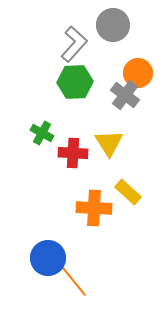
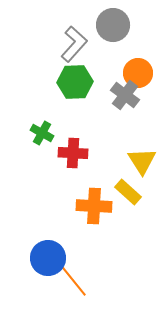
yellow triangle: moved 33 px right, 18 px down
orange cross: moved 2 px up
